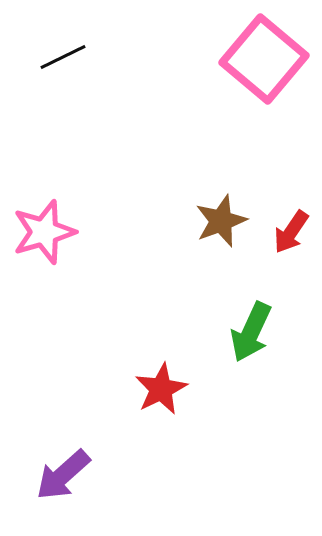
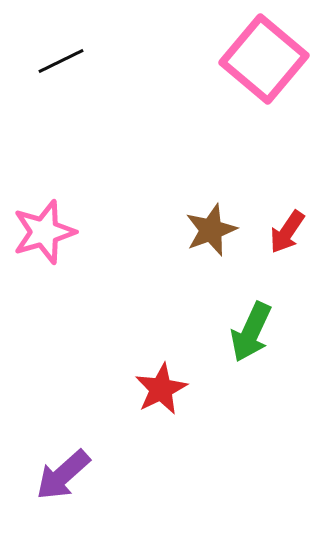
black line: moved 2 px left, 4 px down
brown star: moved 10 px left, 9 px down
red arrow: moved 4 px left
